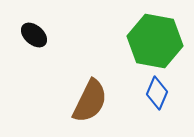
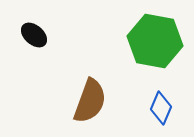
blue diamond: moved 4 px right, 15 px down
brown semicircle: rotated 6 degrees counterclockwise
